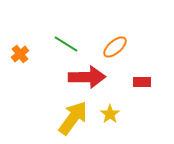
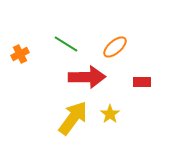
orange cross: rotated 12 degrees clockwise
